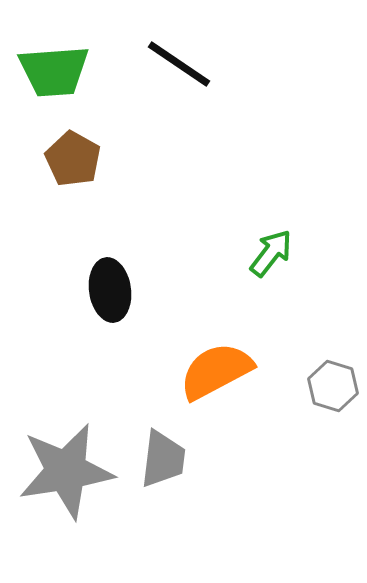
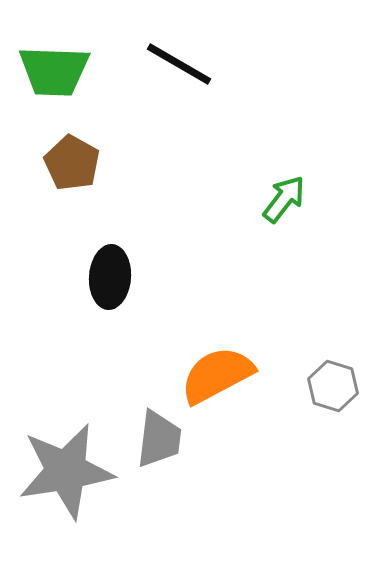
black line: rotated 4 degrees counterclockwise
green trapezoid: rotated 6 degrees clockwise
brown pentagon: moved 1 px left, 4 px down
green arrow: moved 13 px right, 54 px up
black ellipse: moved 13 px up; rotated 12 degrees clockwise
orange semicircle: moved 1 px right, 4 px down
gray trapezoid: moved 4 px left, 20 px up
